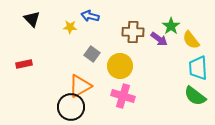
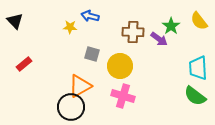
black triangle: moved 17 px left, 2 px down
yellow semicircle: moved 8 px right, 19 px up
gray square: rotated 21 degrees counterclockwise
red rectangle: rotated 28 degrees counterclockwise
